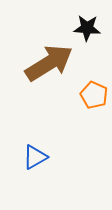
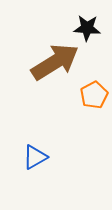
brown arrow: moved 6 px right, 1 px up
orange pentagon: rotated 20 degrees clockwise
